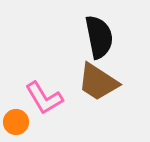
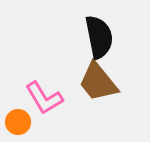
brown trapezoid: rotated 18 degrees clockwise
orange circle: moved 2 px right
